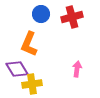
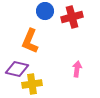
blue circle: moved 4 px right, 3 px up
orange L-shape: moved 1 px right, 3 px up
purple diamond: rotated 45 degrees counterclockwise
